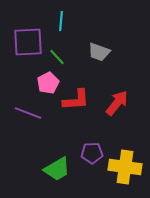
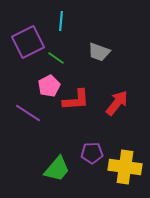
purple square: rotated 24 degrees counterclockwise
green line: moved 1 px left, 1 px down; rotated 12 degrees counterclockwise
pink pentagon: moved 1 px right, 3 px down
purple line: rotated 12 degrees clockwise
green trapezoid: rotated 20 degrees counterclockwise
